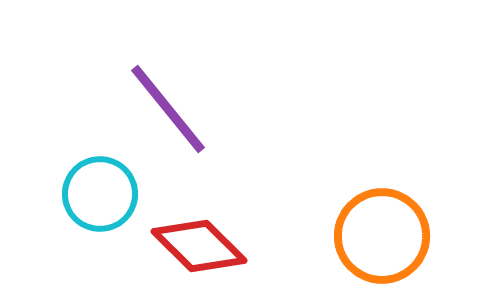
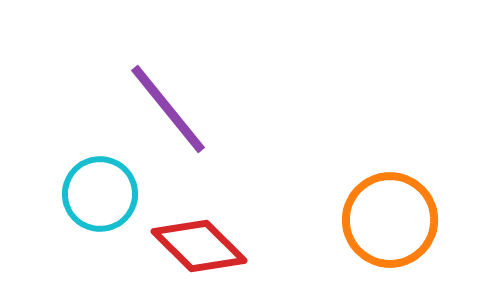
orange circle: moved 8 px right, 16 px up
